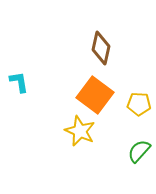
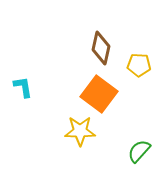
cyan L-shape: moved 4 px right, 5 px down
orange square: moved 4 px right, 1 px up
yellow pentagon: moved 39 px up
yellow star: rotated 24 degrees counterclockwise
